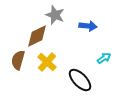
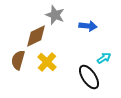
brown diamond: moved 1 px left
black ellipse: moved 9 px right, 3 px up; rotated 10 degrees clockwise
